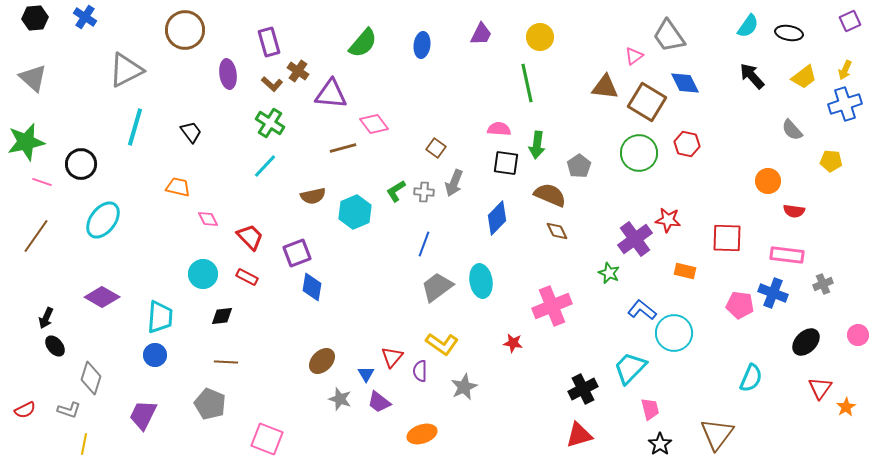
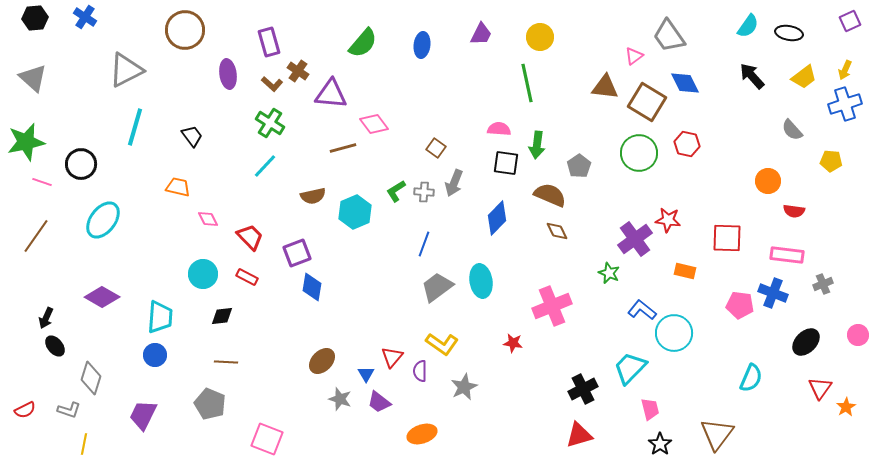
black trapezoid at (191, 132): moved 1 px right, 4 px down
